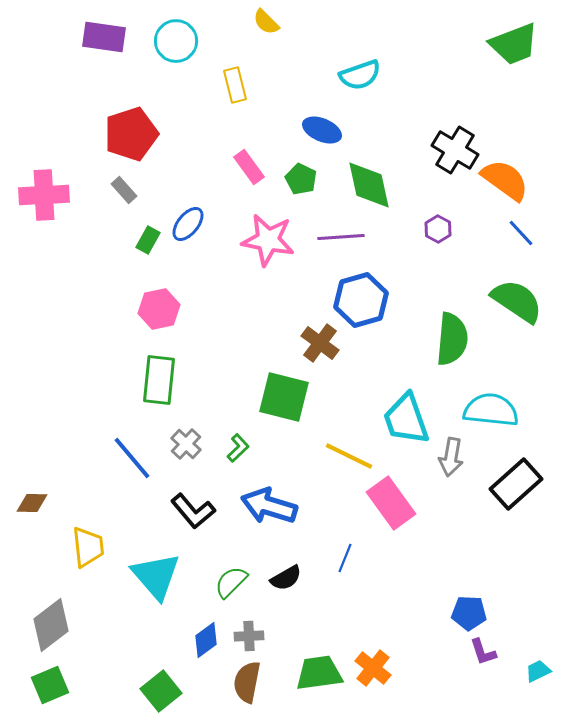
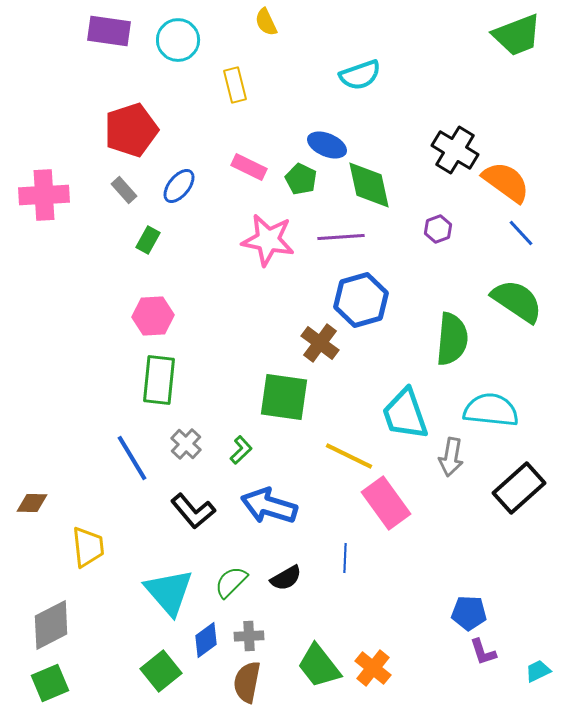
yellow semicircle at (266, 22): rotated 20 degrees clockwise
purple rectangle at (104, 37): moved 5 px right, 6 px up
cyan circle at (176, 41): moved 2 px right, 1 px up
green trapezoid at (514, 44): moved 3 px right, 9 px up
blue ellipse at (322, 130): moved 5 px right, 15 px down
red pentagon at (131, 134): moved 4 px up
pink rectangle at (249, 167): rotated 28 degrees counterclockwise
orange semicircle at (505, 180): moved 1 px right, 2 px down
blue ellipse at (188, 224): moved 9 px left, 38 px up
purple hexagon at (438, 229): rotated 12 degrees clockwise
pink hexagon at (159, 309): moved 6 px left, 7 px down; rotated 9 degrees clockwise
green square at (284, 397): rotated 6 degrees counterclockwise
cyan trapezoid at (406, 419): moved 1 px left, 5 px up
green L-shape at (238, 448): moved 3 px right, 2 px down
blue line at (132, 458): rotated 9 degrees clockwise
black rectangle at (516, 484): moved 3 px right, 4 px down
pink rectangle at (391, 503): moved 5 px left
blue line at (345, 558): rotated 20 degrees counterclockwise
cyan triangle at (156, 576): moved 13 px right, 16 px down
gray diamond at (51, 625): rotated 10 degrees clockwise
green trapezoid at (319, 673): moved 7 px up; rotated 120 degrees counterclockwise
green square at (50, 685): moved 2 px up
green square at (161, 691): moved 20 px up
